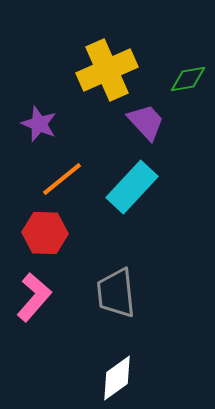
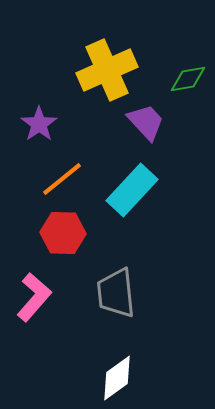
purple star: rotated 15 degrees clockwise
cyan rectangle: moved 3 px down
red hexagon: moved 18 px right
